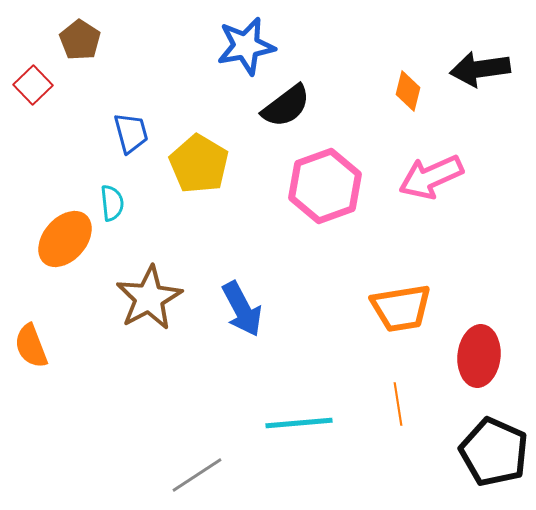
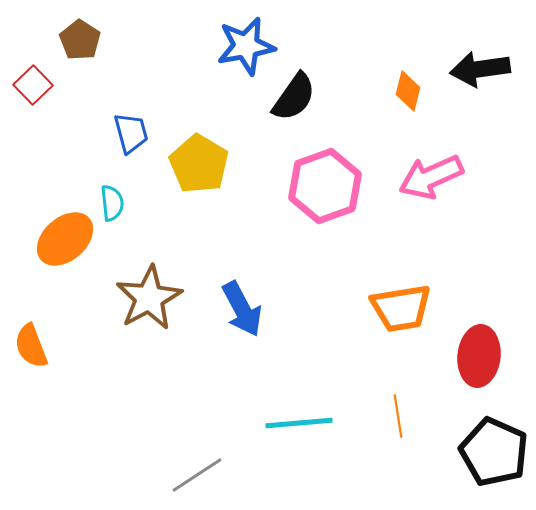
black semicircle: moved 8 px right, 9 px up; rotated 18 degrees counterclockwise
orange ellipse: rotated 8 degrees clockwise
orange line: moved 12 px down
